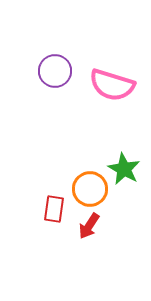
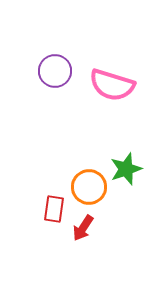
green star: moved 2 px right; rotated 24 degrees clockwise
orange circle: moved 1 px left, 2 px up
red arrow: moved 6 px left, 2 px down
